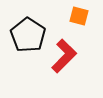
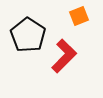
orange square: rotated 36 degrees counterclockwise
